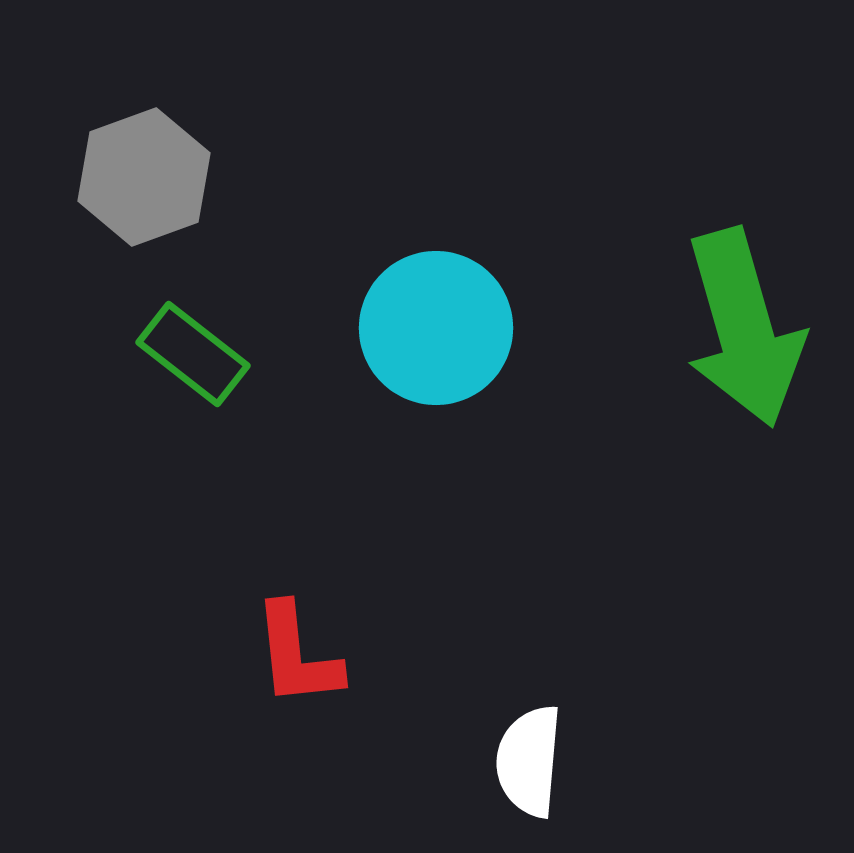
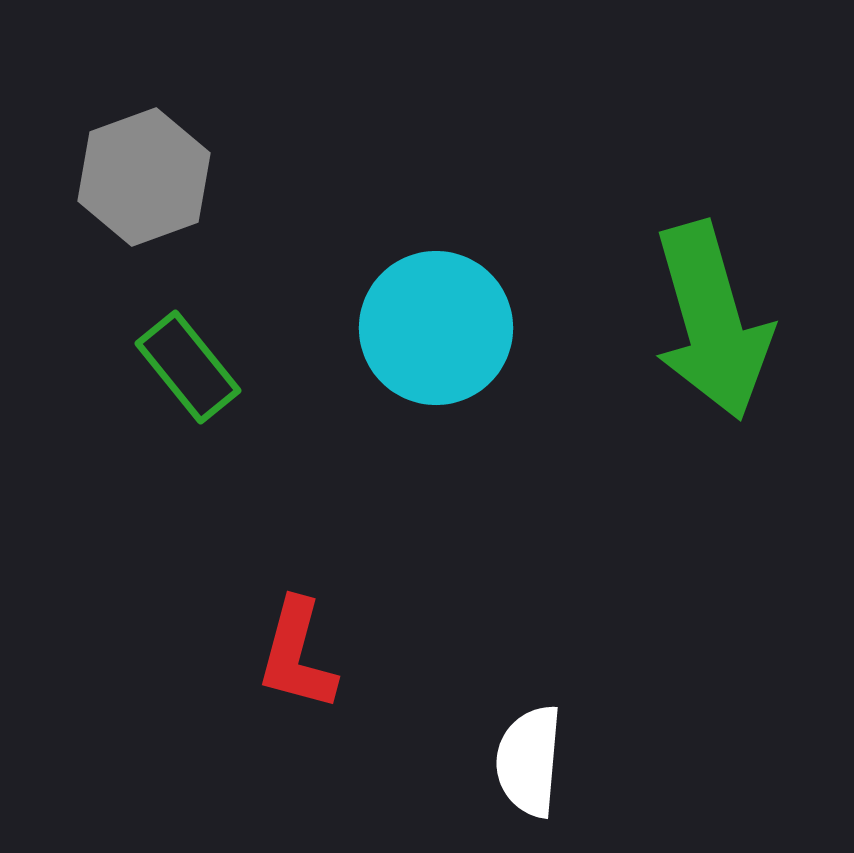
green arrow: moved 32 px left, 7 px up
green rectangle: moved 5 px left, 13 px down; rotated 13 degrees clockwise
red L-shape: rotated 21 degrees clockwise
